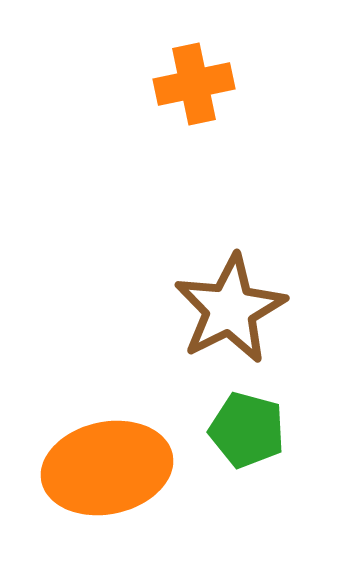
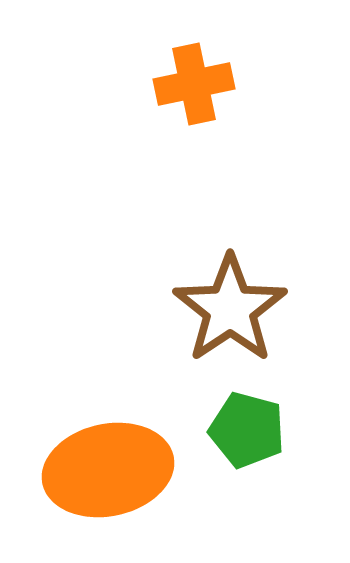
brown star: rotated 7 degrees counterclockwise
orange ellipse: moved 1 px right, 2 px down
